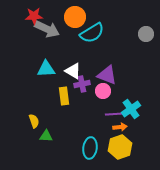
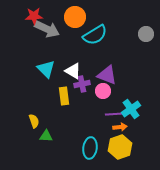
cyan semicircle: moved 3 px right, 2 px down
cyan triangle: rotated 48 degrees clockwise
